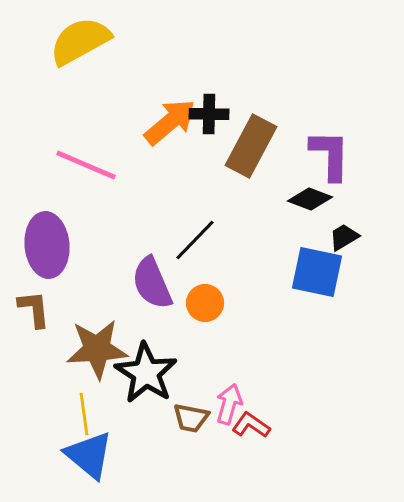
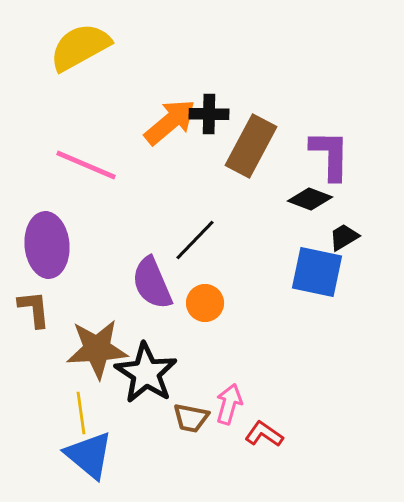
yellow semicircle: moved 6 px down
yellow line: moved 3 px left, 1 px up
red L-shape: moved 13 px right, 9 px down
